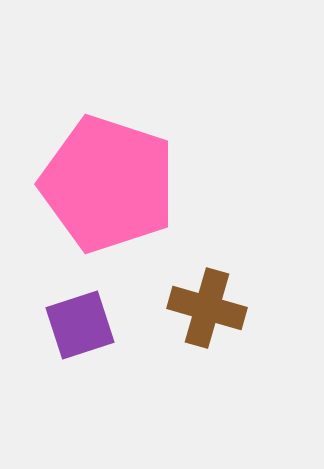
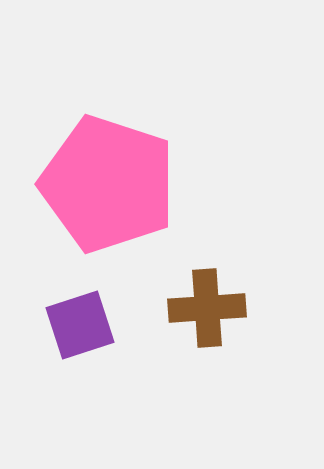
brown cross: rotated 20 degrees counterclockwise
